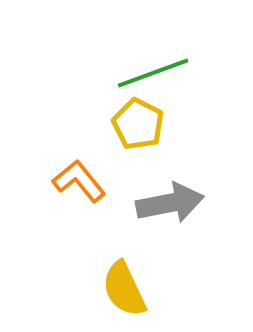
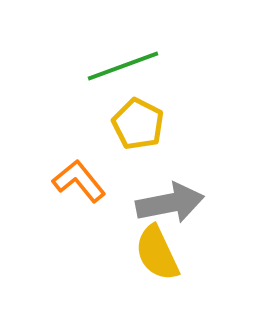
green line: moved 30 px left, 7 px up
yellow semicircle: moved 33 px right, 36 px up
